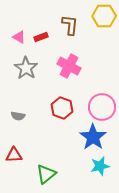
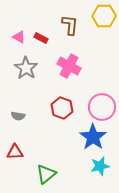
red rectangle: moved 1 px down; rotated 48 degrees clockwise
red triangle: moved 1 px right, 3 px up
